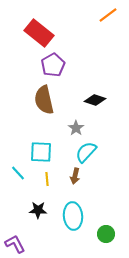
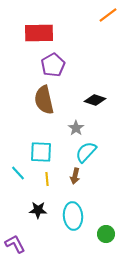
red rectangle: rotated 40 degrees counterclockwise
